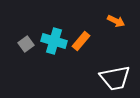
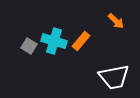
orange arrow: rotated 18 degrees clockwise
gray square: moved 3 px right, 2 px down; rotated 21 degrees counterclockwise
white trapezoid: moved 1 px left, 1 px up
